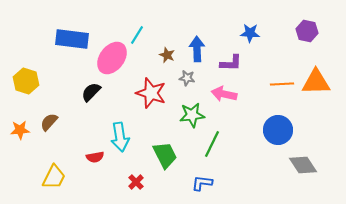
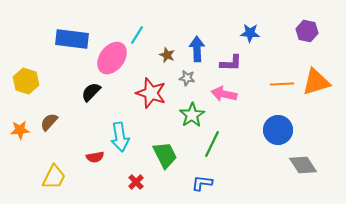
orange triangle: rotated 16 degrees counterclockwise
green star: rotated 25 degrees counterclockwise
